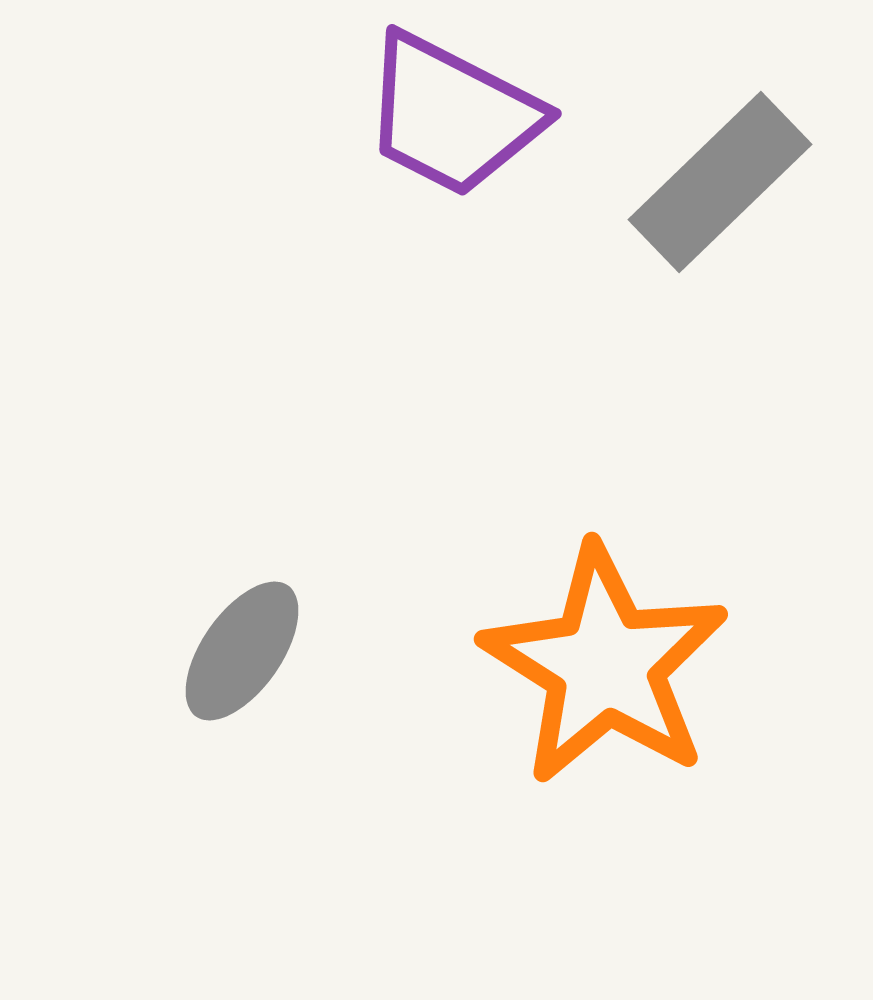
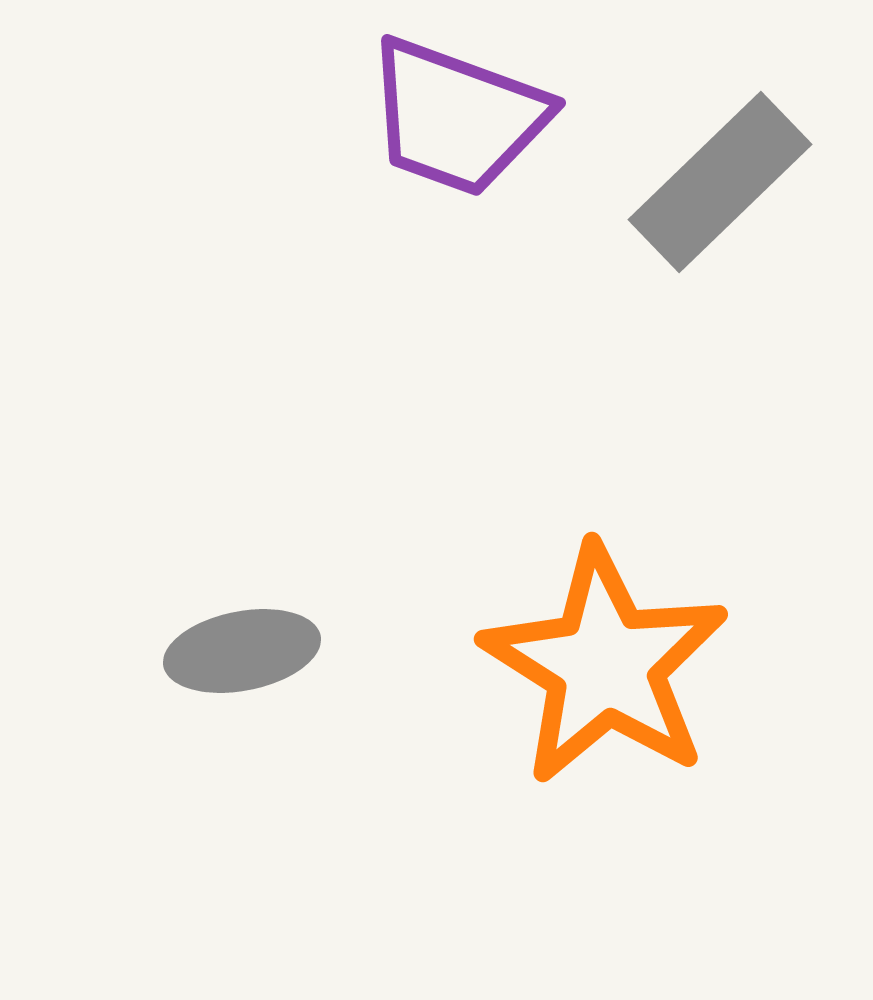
purple trapezoid: moved 5 px right, 2 px down; rotated 7 degrees counterclockwise
gray ellipse: rotated 44 degrees clockwise
